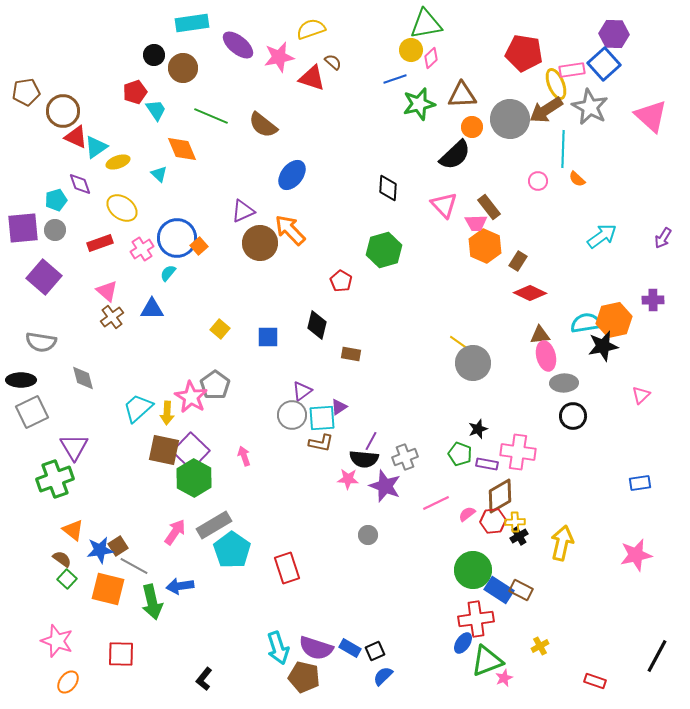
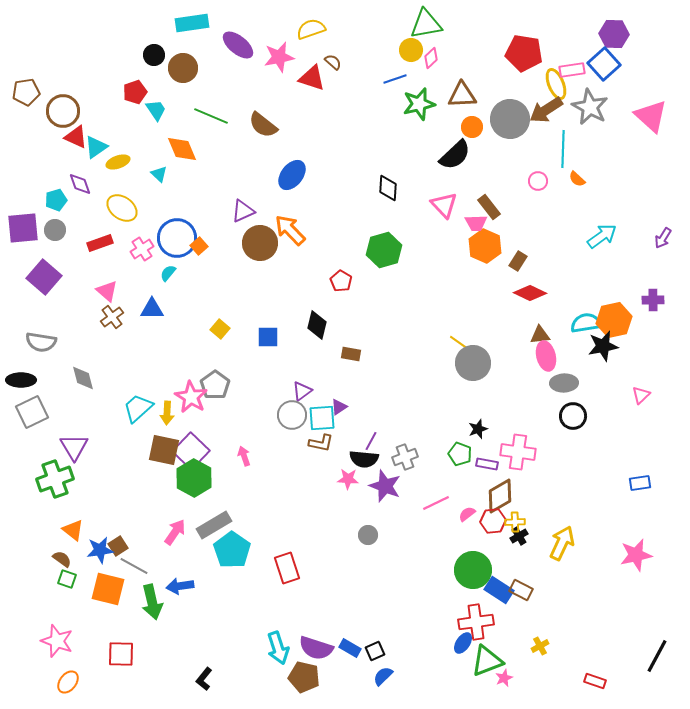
yellow arrow at (562, 543): rotated 12 degrees clockwise
green square at (67, 579): rotated 24 degrees counterclockwise
red cross at (476, 619): moved 3 px down
